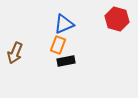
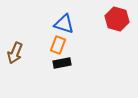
blue triangle: rotated 40 degrees clockwise
black rectangle: moved 4 px left, 2 px down
